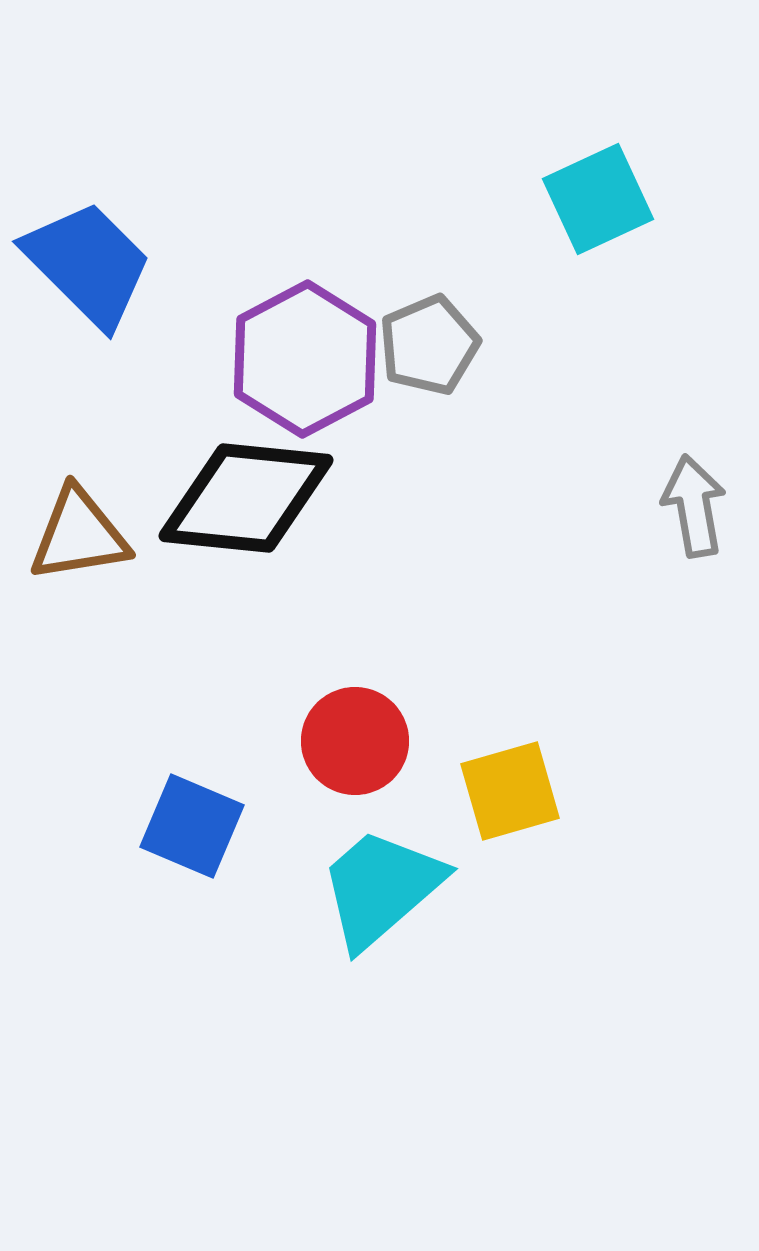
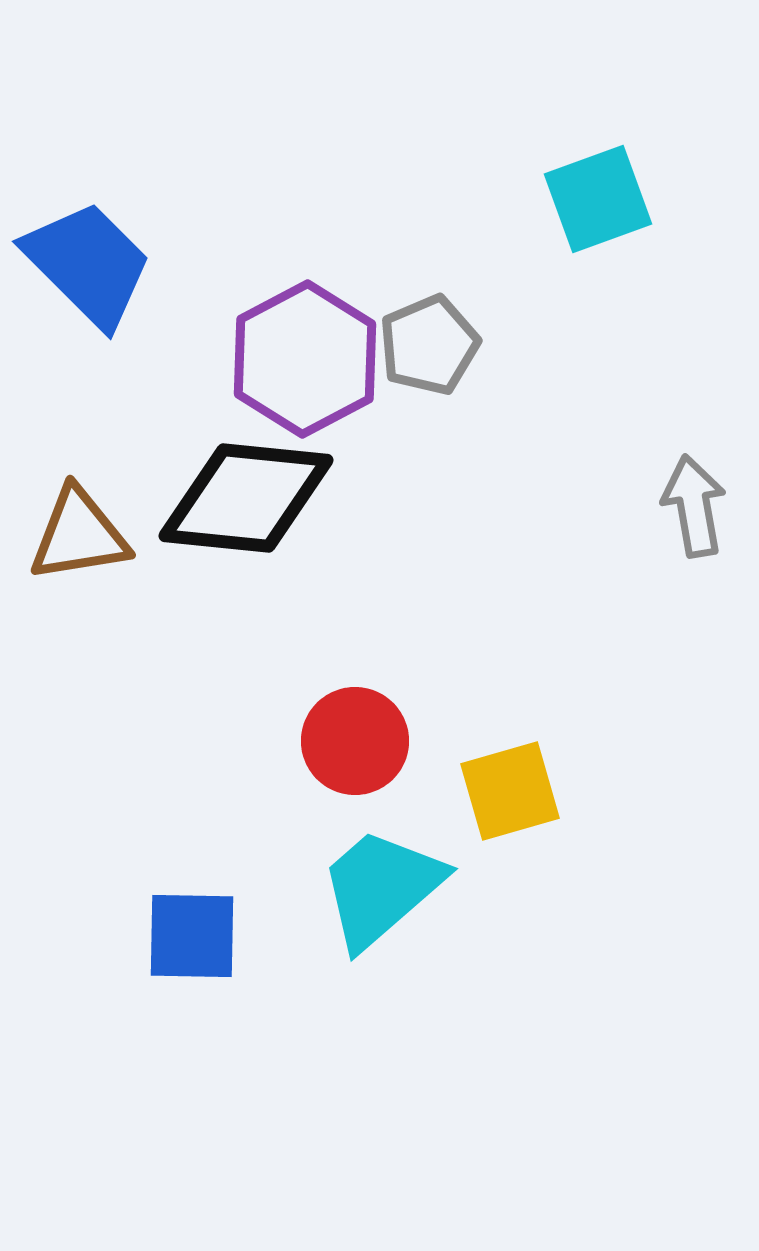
cyan square: rotated 5 degrees clockwise
blue square: moved 110 px down; rotated 22 degrees counterclockwise
